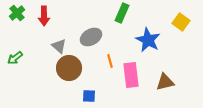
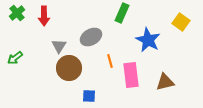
gray triangle: rotated 21 degrees clockwise
